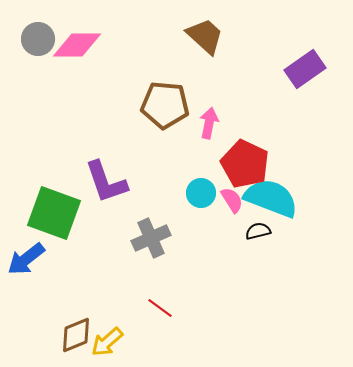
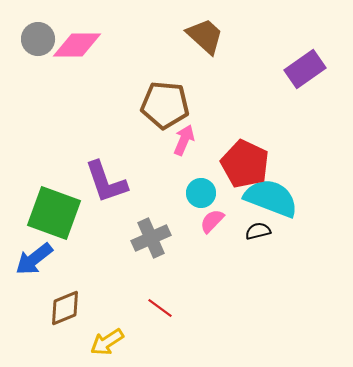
pink arrow: moved 25 px left, 17 px down; rotated 12 degrees clockwise
pink semicircle: moved 20 px left, 21 px down; rotated 104 degrees counterclockwise
blue arrow: moved 8 px right
brown diamond: moved 11 px left, 27 px up
yellow arrow: rotated 8 degrees clockwise
